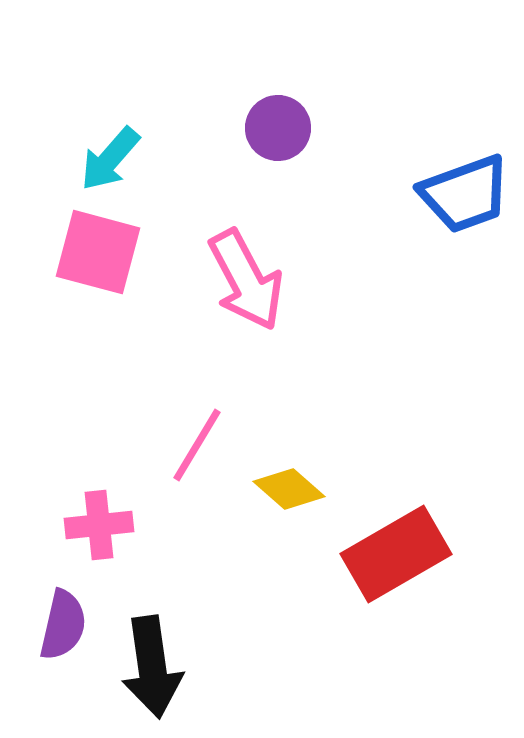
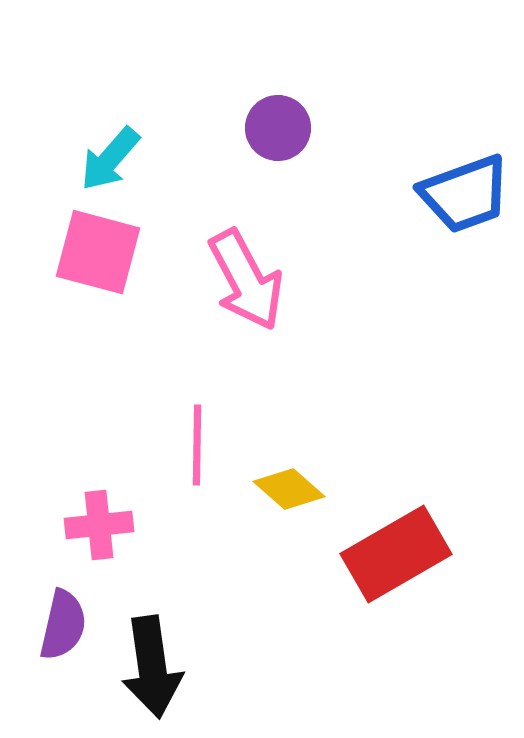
pink line: rotated 30 degrees counterclockwise
